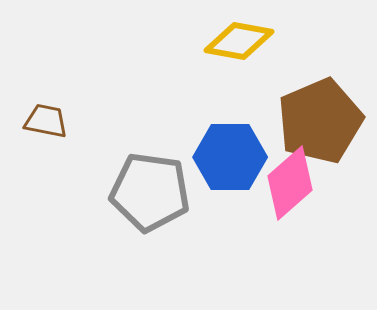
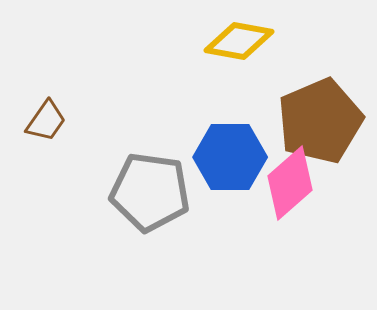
brown trapezoid: rotated 114 degrees clockwise
